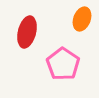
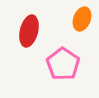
red ellipse: moved 2 px right, 1 px up
